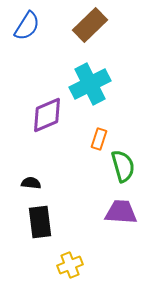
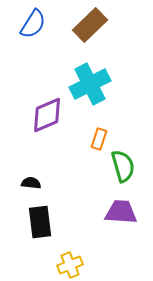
blue semicircle: moved 6 px right, 2 px up
